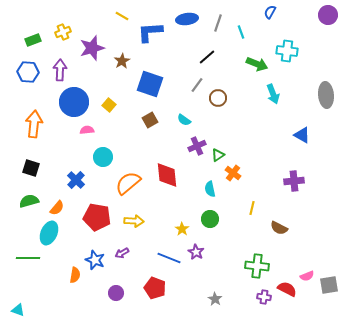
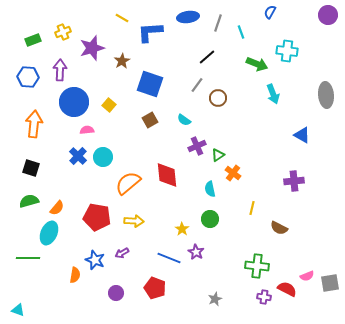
yellow line at (122, 16): moved 2 px down
blue ellipse at (187, 19): moved 1 px right, 2 px up
blue hexagon at (28, 72): moved 5 px down
blue cross at (76, 180): moved 2 px right, 24 px up
gray square at (329, 285): moved 1 px right, 2 px up
gray star at (215, 299): rotated 16 degrees clockwise
